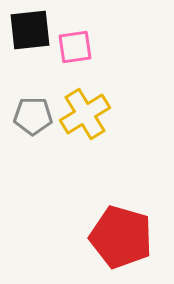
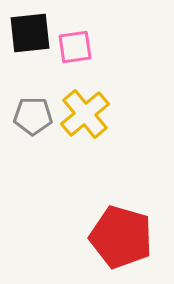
black square: moved 3 px down
yellow cross: rotated 9 degrees counterclockwise
